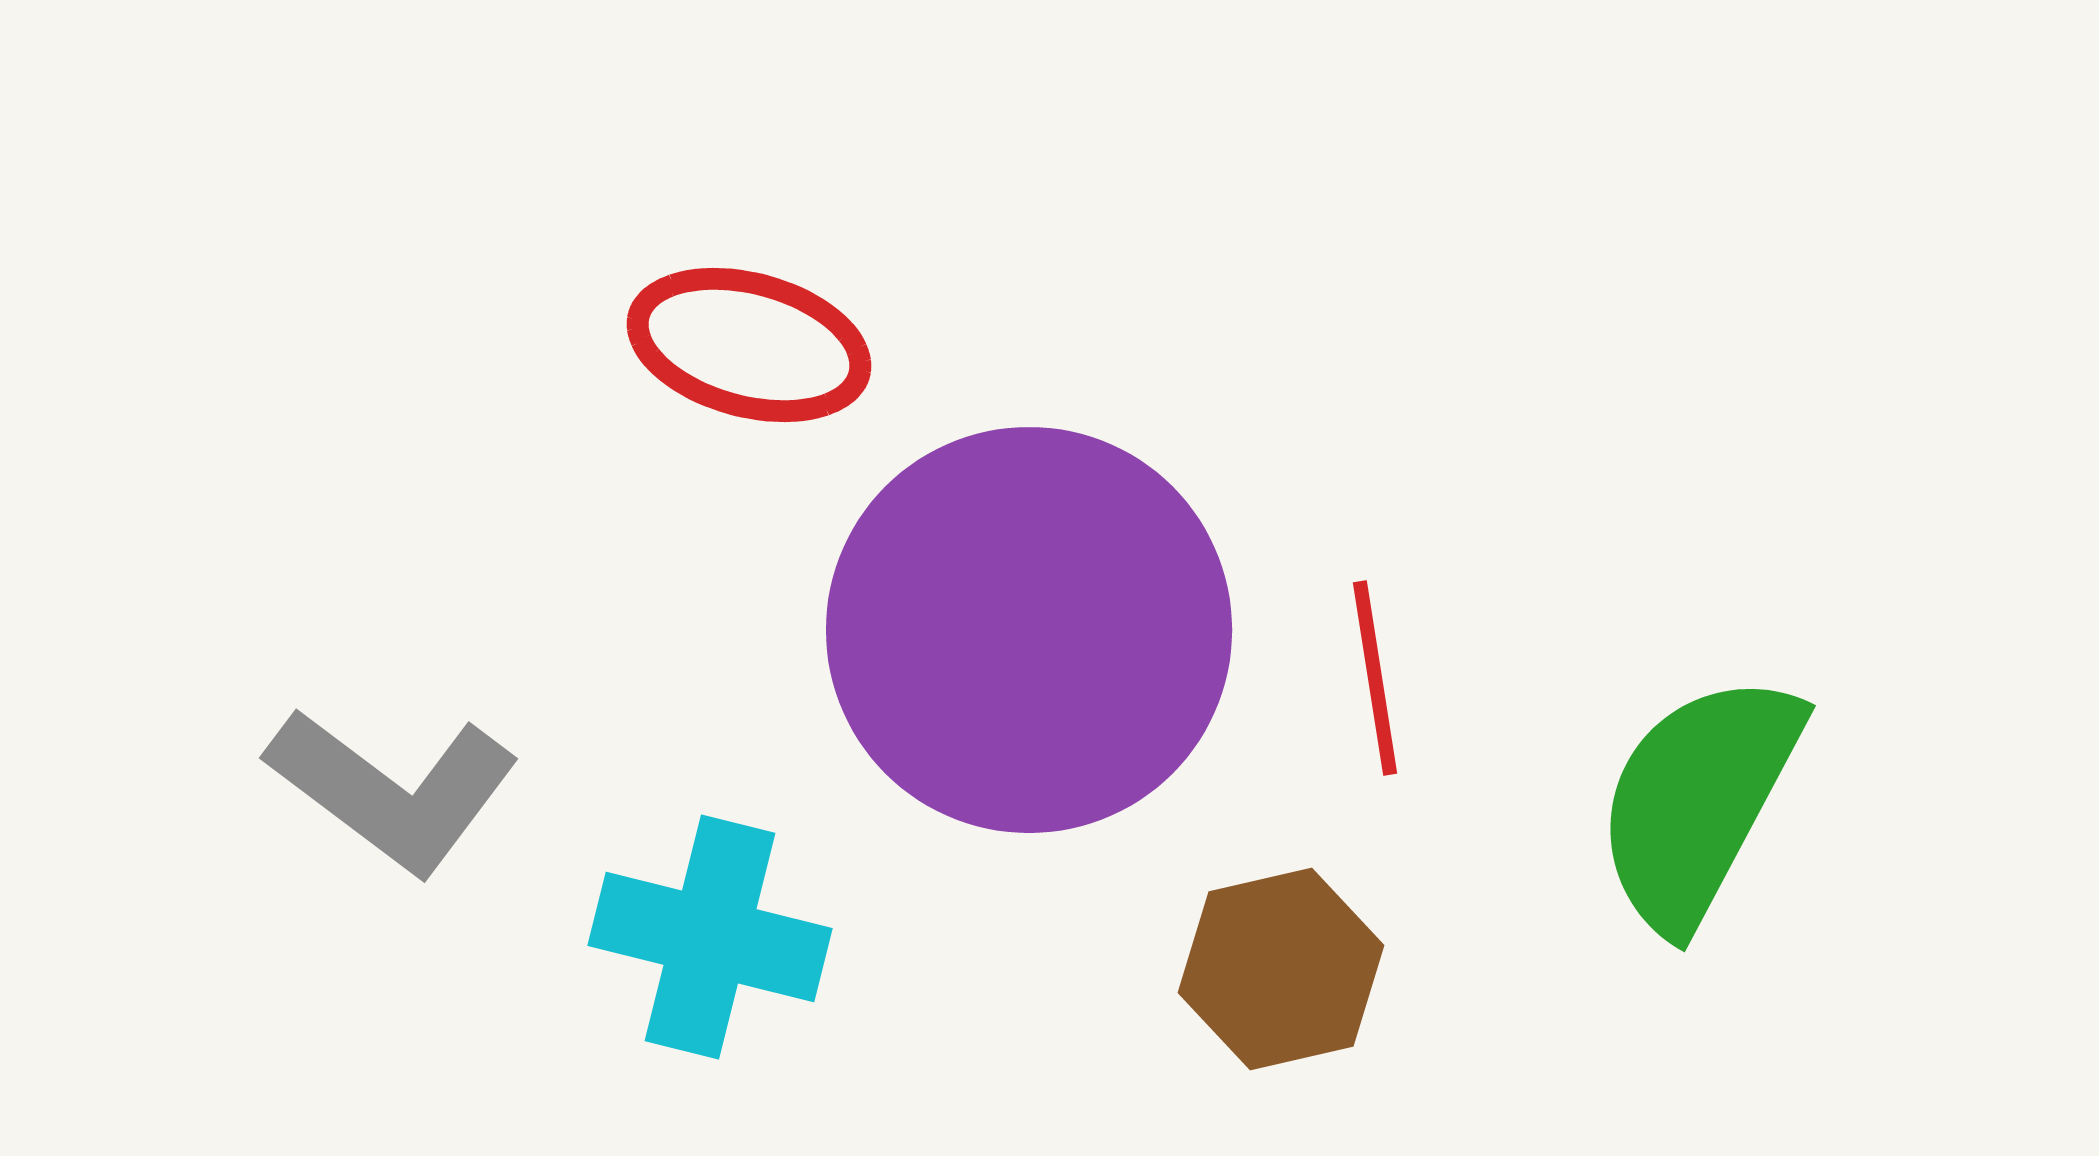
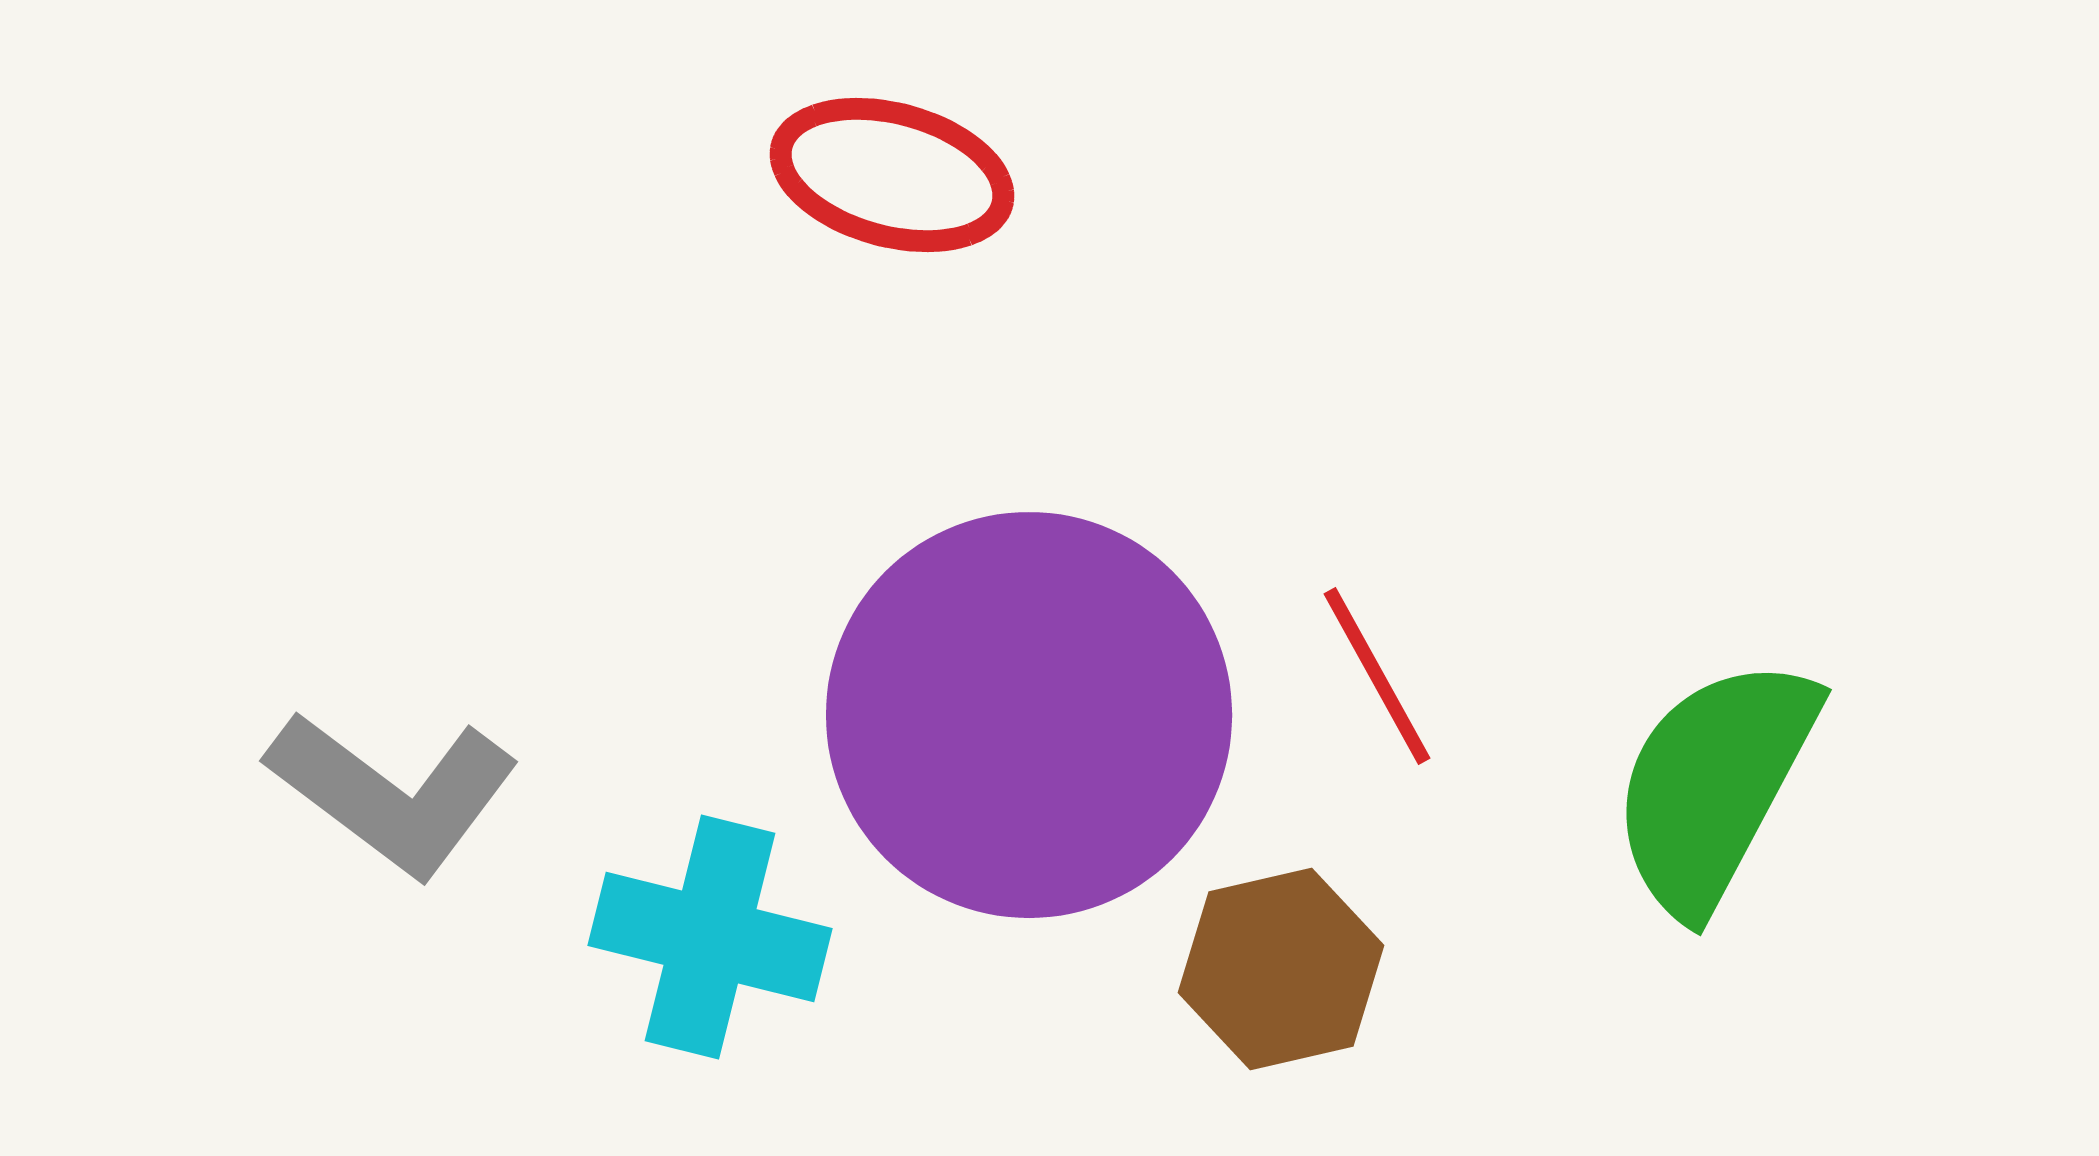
red ellipse: moved 143 px right, 170 px up
purple circle: moved 85 px down
red line: moved 2 px right, 2 px up; rotated 20 degrees counterclockwise
gray L-shape: moved 3 px down
green semicircle: moved 16 px right, 16 px up
